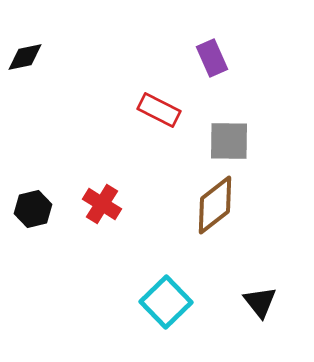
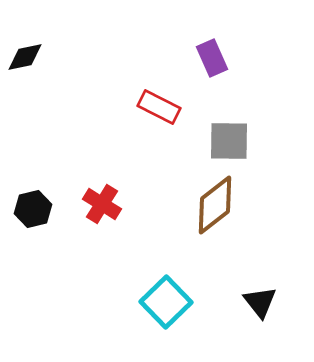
red rectangle: moved 3 px up
